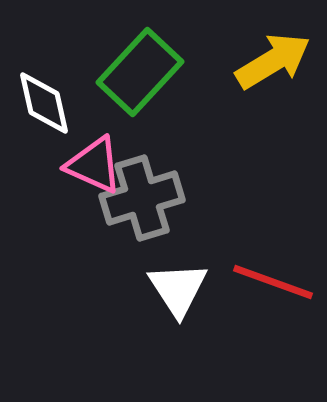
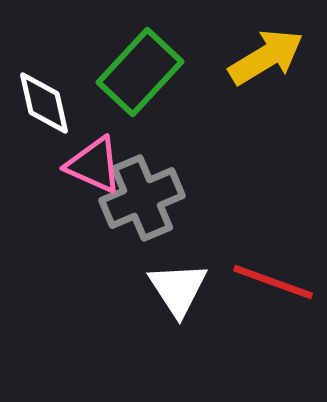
yellow arrow: moved 7 px left, 4 px up
gray cross: rotated 6 degrees counterclockwise
